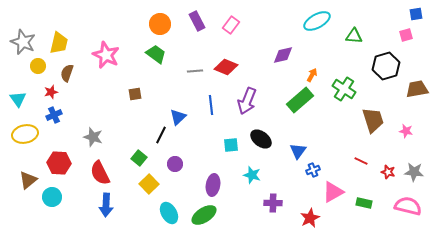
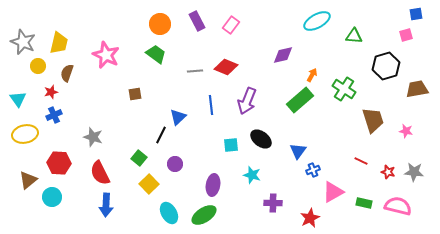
pink semicircle at (408, 206): moved 10 px left
